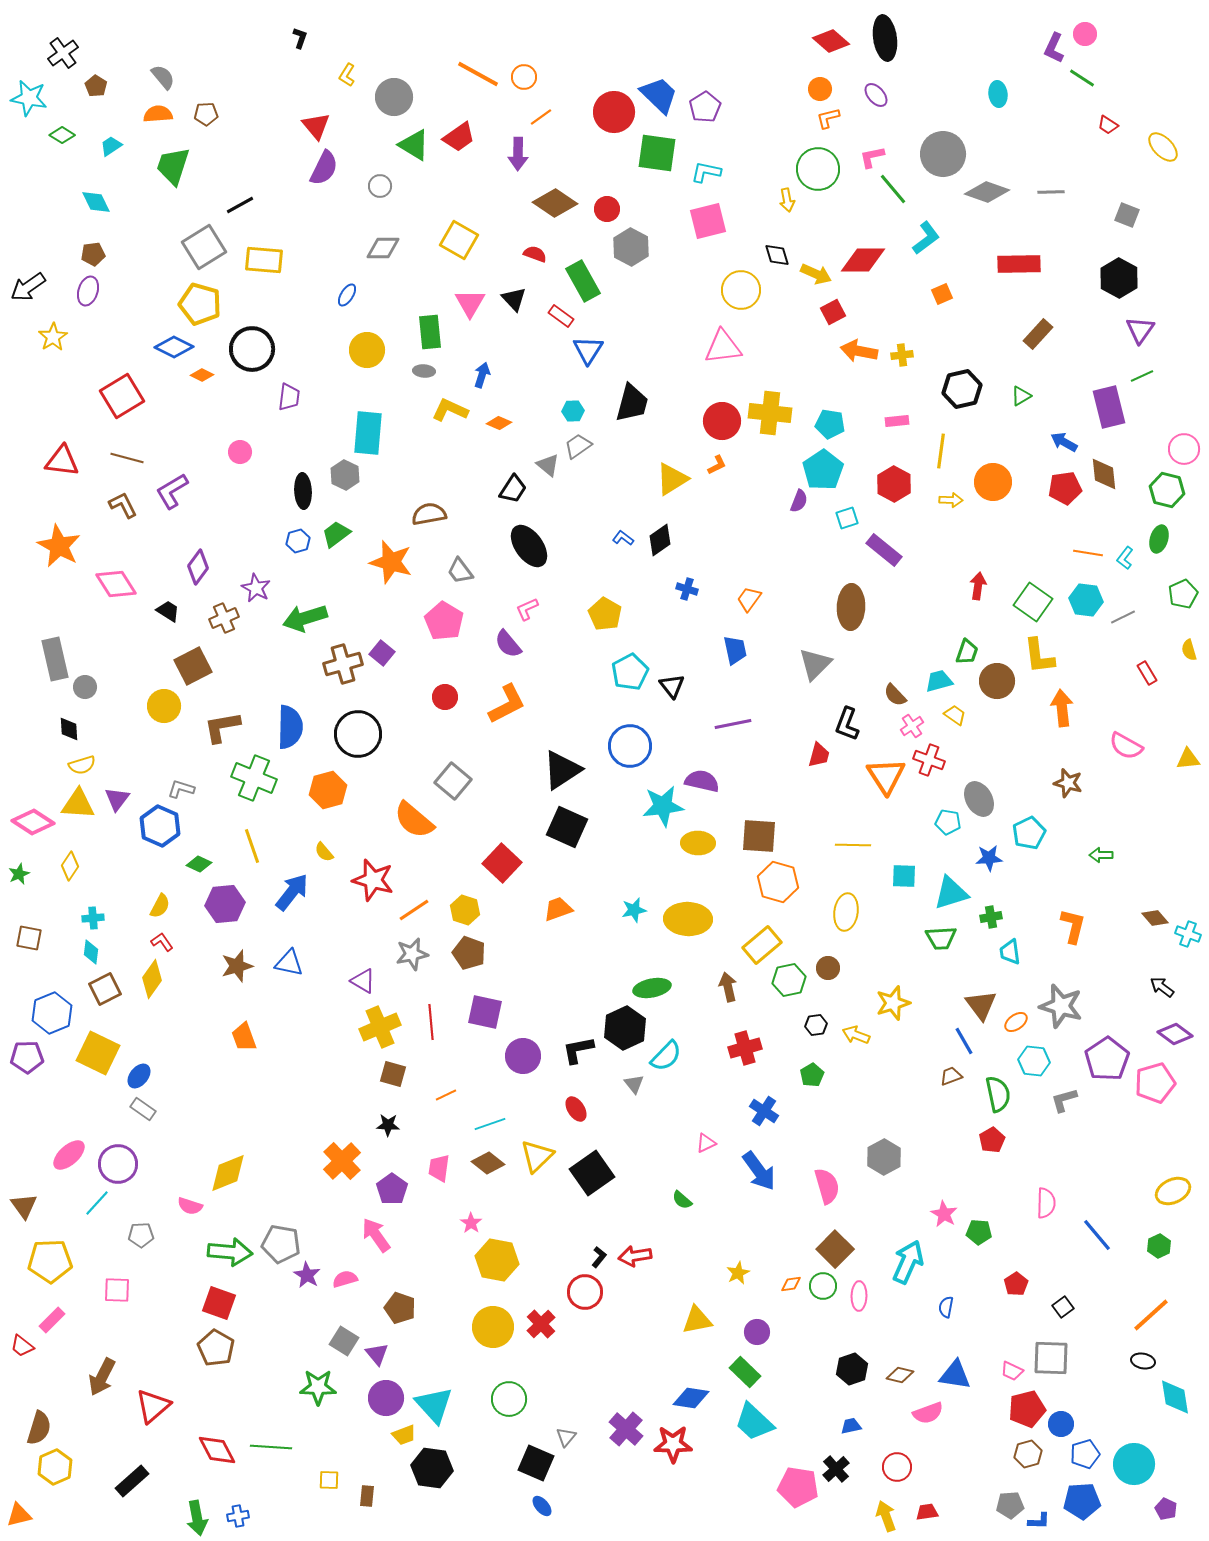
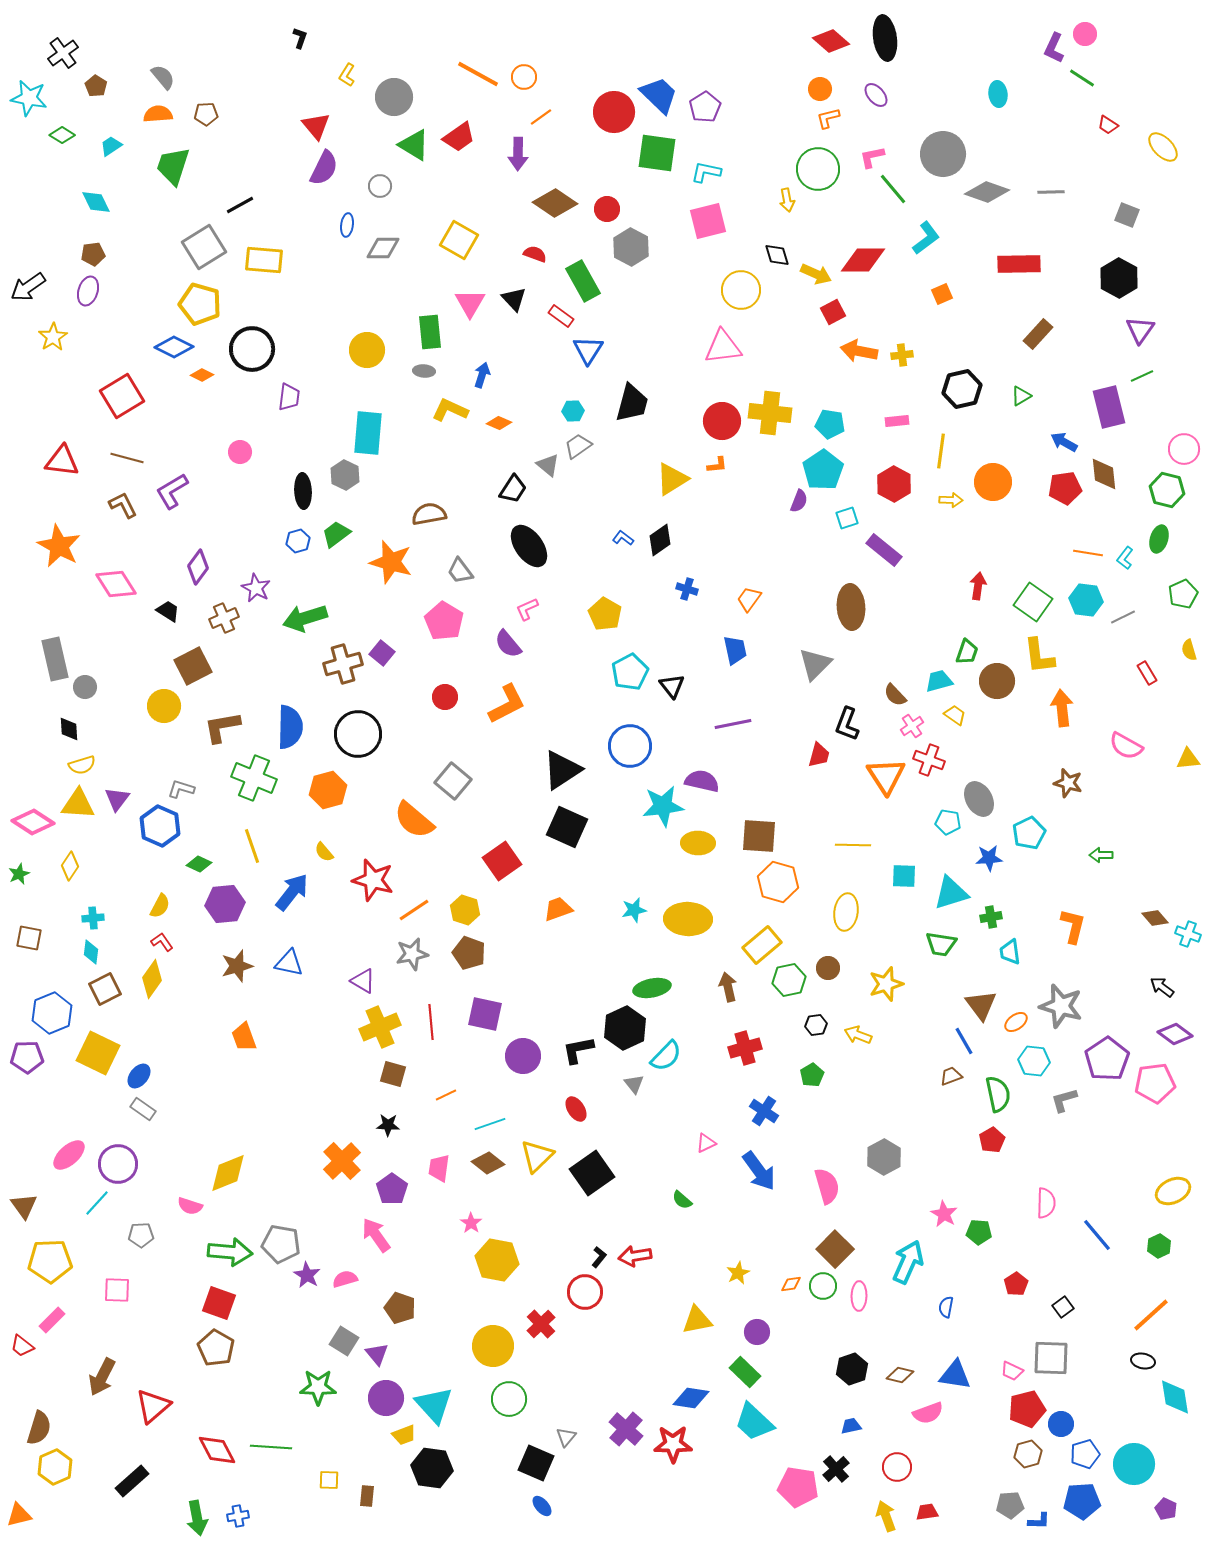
blue ellipse at (347, 295): moved 70 px up; rotated 25 degrees counterclockwise
orange L-shape at (717, 465): rotated 20 degrees clockwise
brown ellipse at (851, 607): rotated 6 degrees counterclockwise
red square at (502, 863): moved 2 px up; rotated 12 degrees clockwise
green trapezoid at (941, 938): moved 6 px down; rotated 12 degrees clockwise
yellow star at (893, 1003): moved 7 px left, 19 px up
purple square at (485, 1012): moved 2 px down
yellow arrow at (856, 1035): moved 2 px right
pink pentagon at (1155, 1083): rotated 9 degrees clockwise
yellow circle at (493, 1327): moved 19 px down
